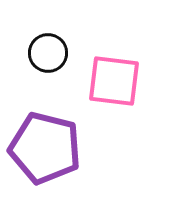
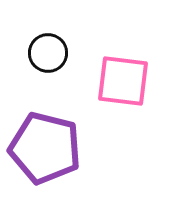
pink square: moved 9 px right
